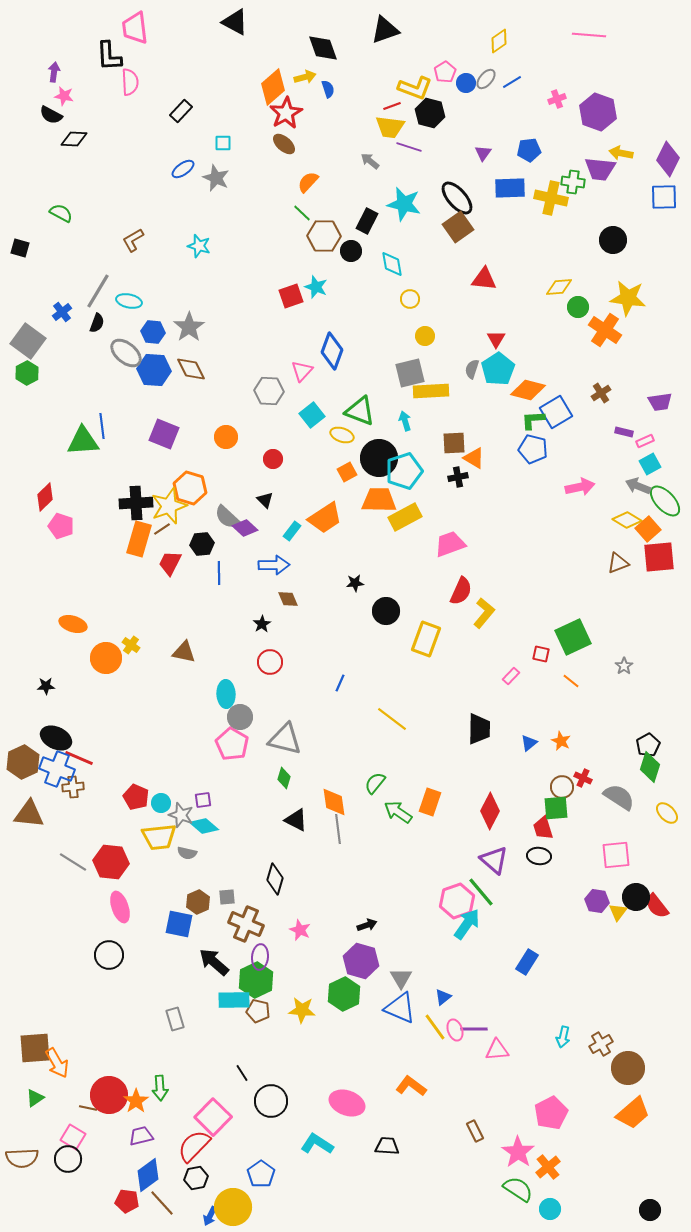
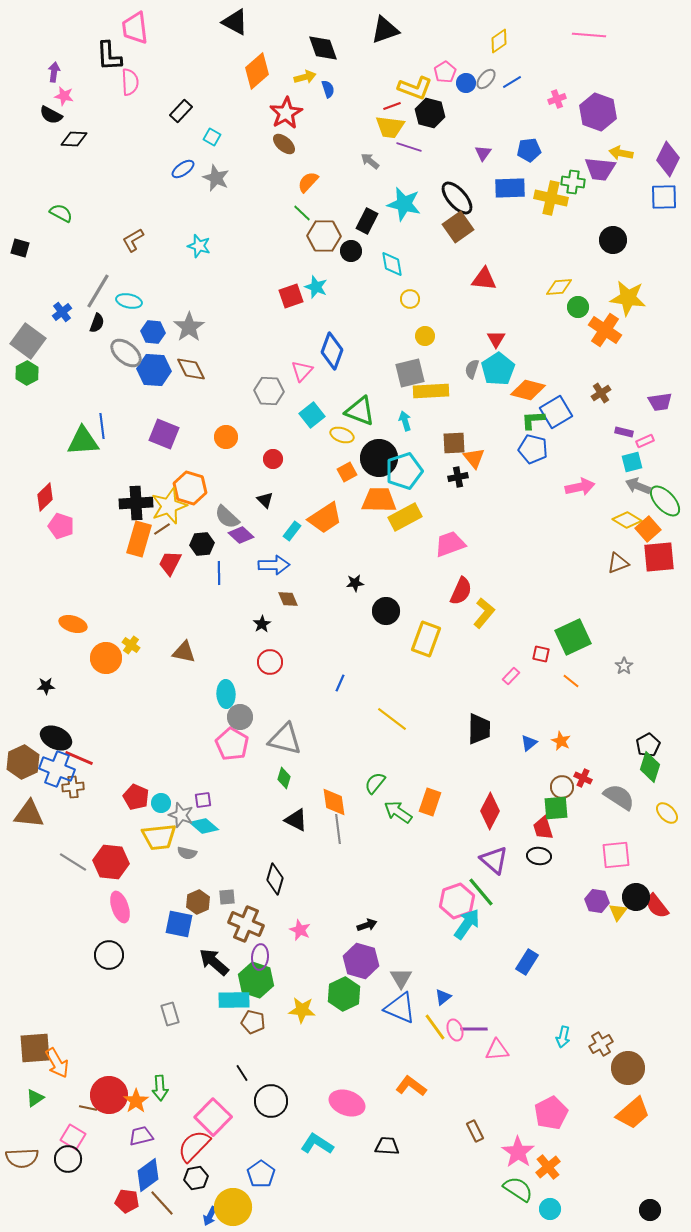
orange diamond at (273, 87): moved 16 px left, 16 px up
cyan square at (223, 143): moved 11 px left, 6 px up; rotated 30 degrees clockwise
orange triangle at (474, 458): rotated 20 degrees clockwise
cyan square at (650, 464): moved 18 px left, 2 px up; rotated 15 degrees clockwise
purple diamond at (245, 528): moved 4 px left, 7 px down
green hexagon at (256, 980): rotated 16 degrees counterclockwise
brown pentagon at (258, 1011): moved 5 px left, 11 px down
gray rectangle at (175, 1019): moved 5 px left, 5 px up
